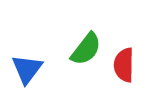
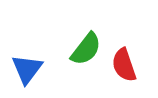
red semicircle: rotated 20 degrees counterclockwise
